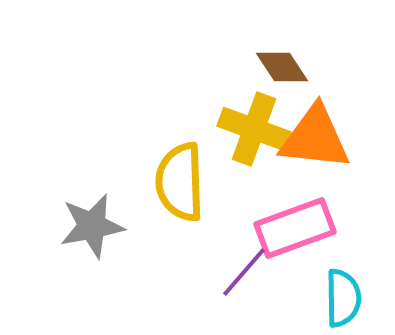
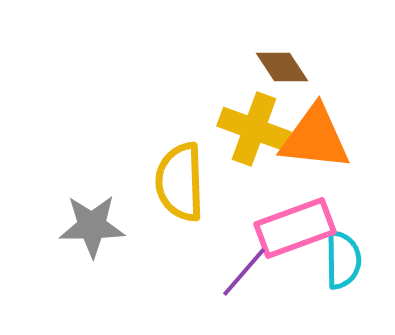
gray star: rotated 10 degrees clockwise
cyan semicircle: moved 38 px up
